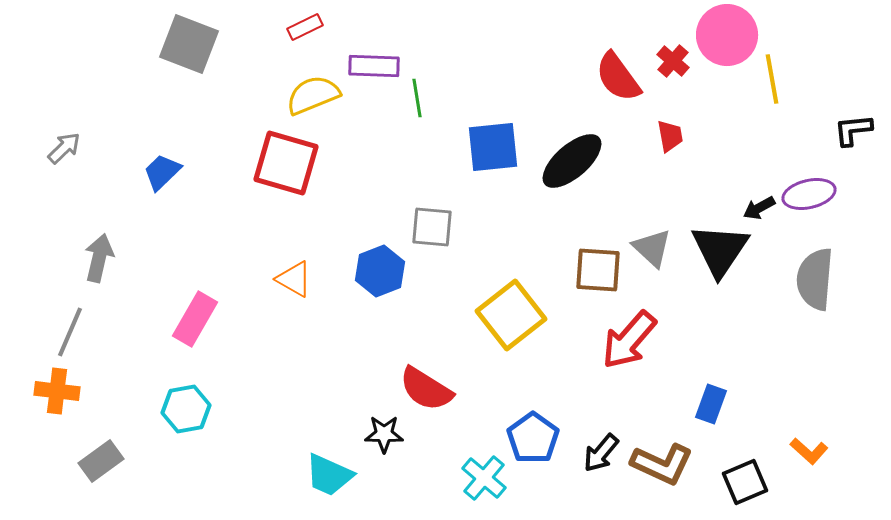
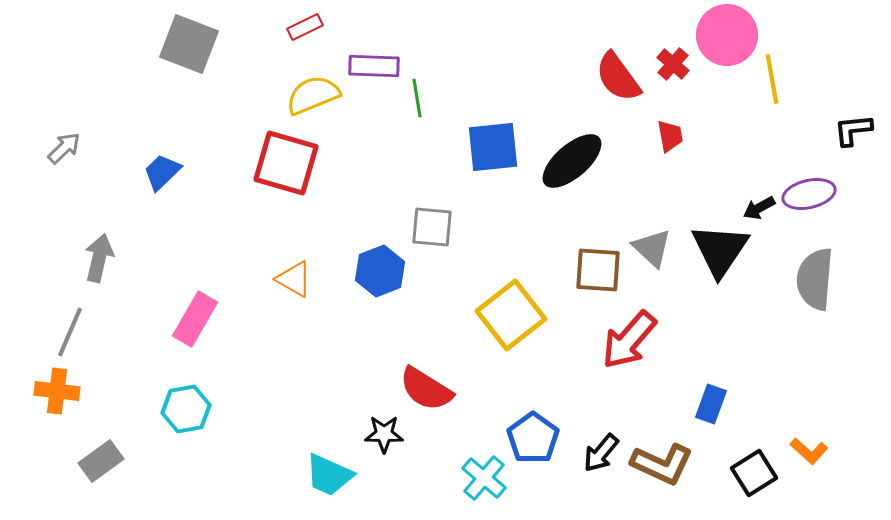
red cross at (673, 61): moved 3 px down
black square at (745, 482): moved 9 px right, 9 px up; rotated 9 degrees counterclockwise
